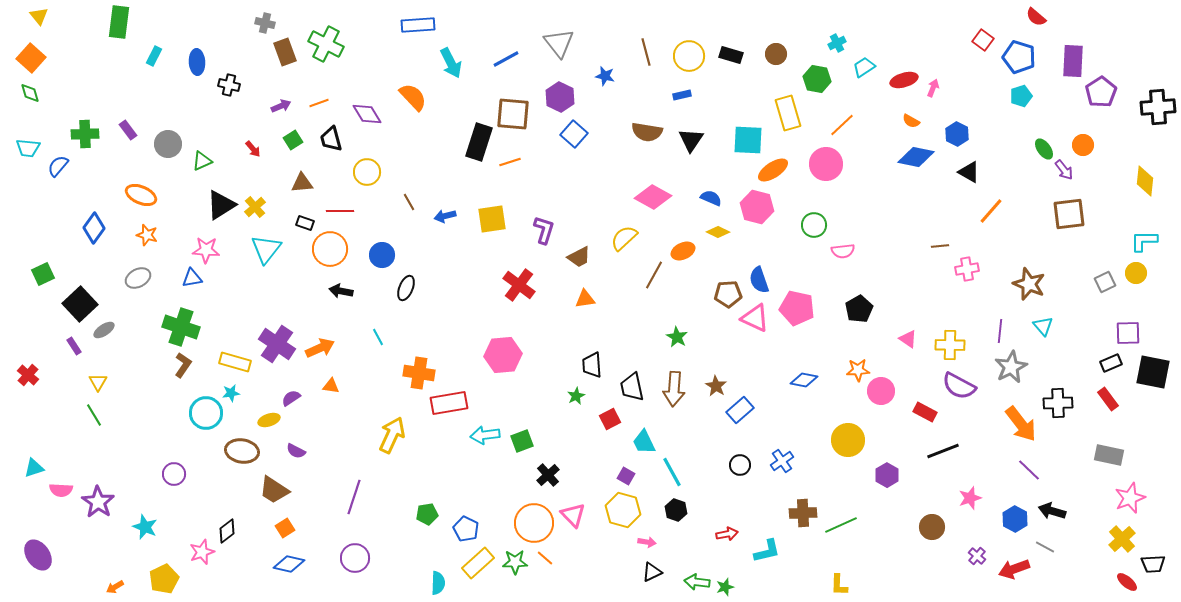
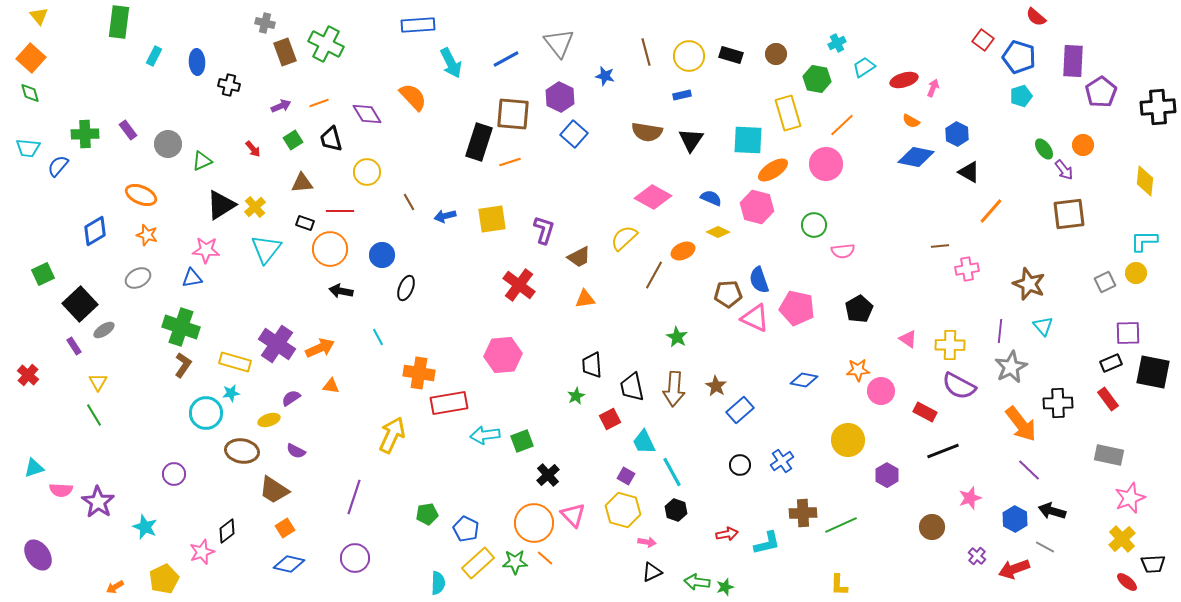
blue diamond at (94, 228): moved 1 px right, 3 px down; rotated 24 degrees clockwise
cyan L-shape at (767, 551): moved 8 px up
